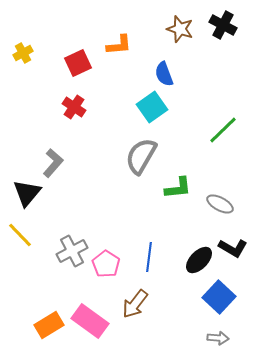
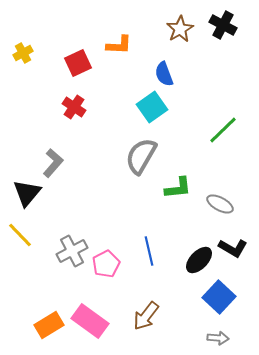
brown star: rotated 24 degrees clockwise
orange L-shape: rotated 8 degrees clockwise
blue line: moved 6 px up; rotated 20 degrees counterclockwise
pink pentagon: rotated 12 degrees clockwise
brown arrow: moved 11 px right, 12 px down
